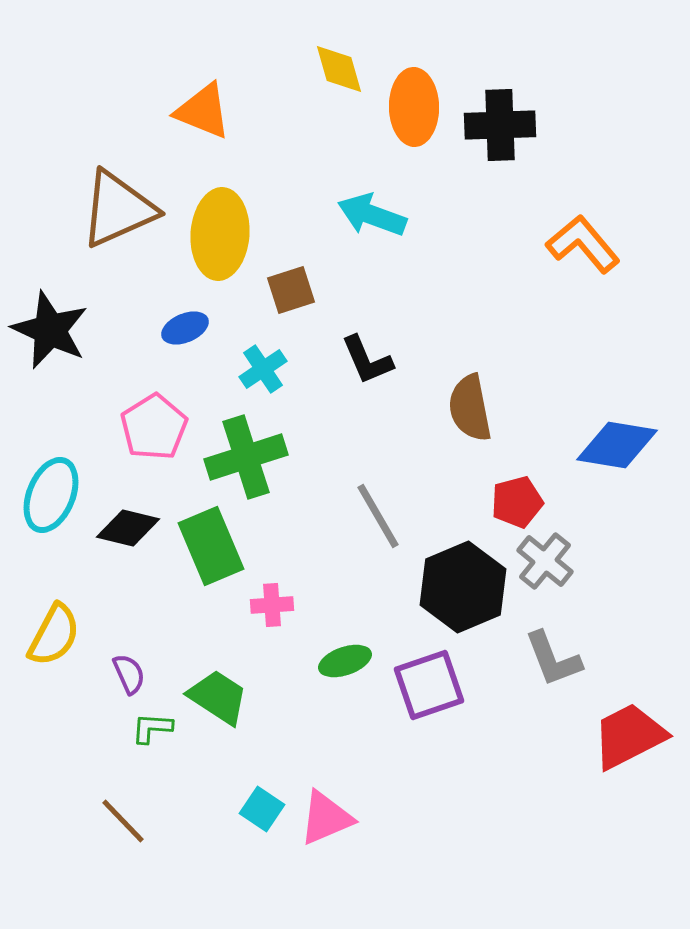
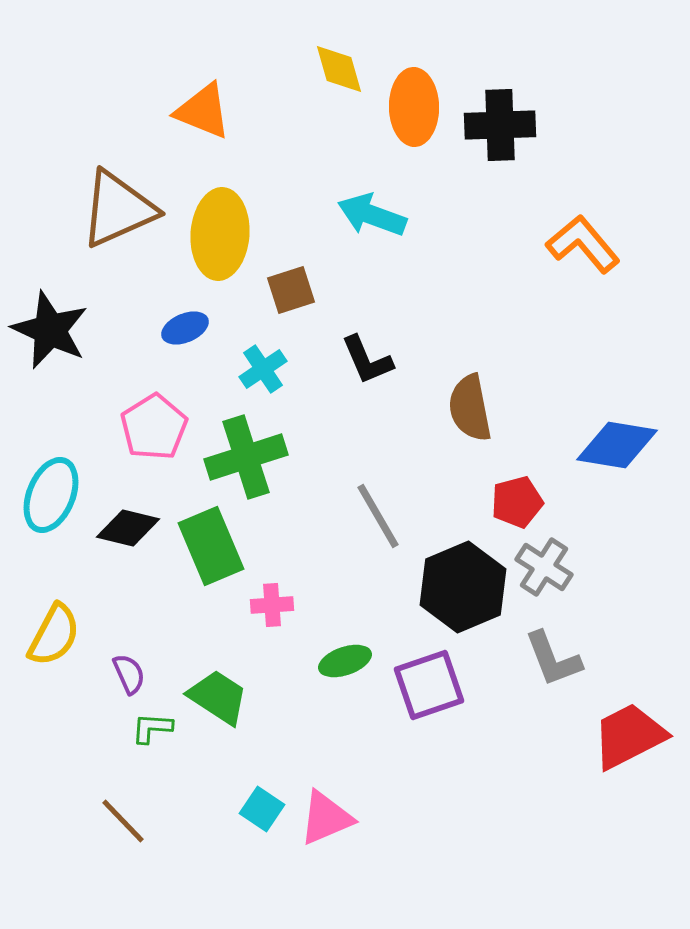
gray cross: moved 1 px left, 6 px down; rotated 6 degrees counterclockwise
